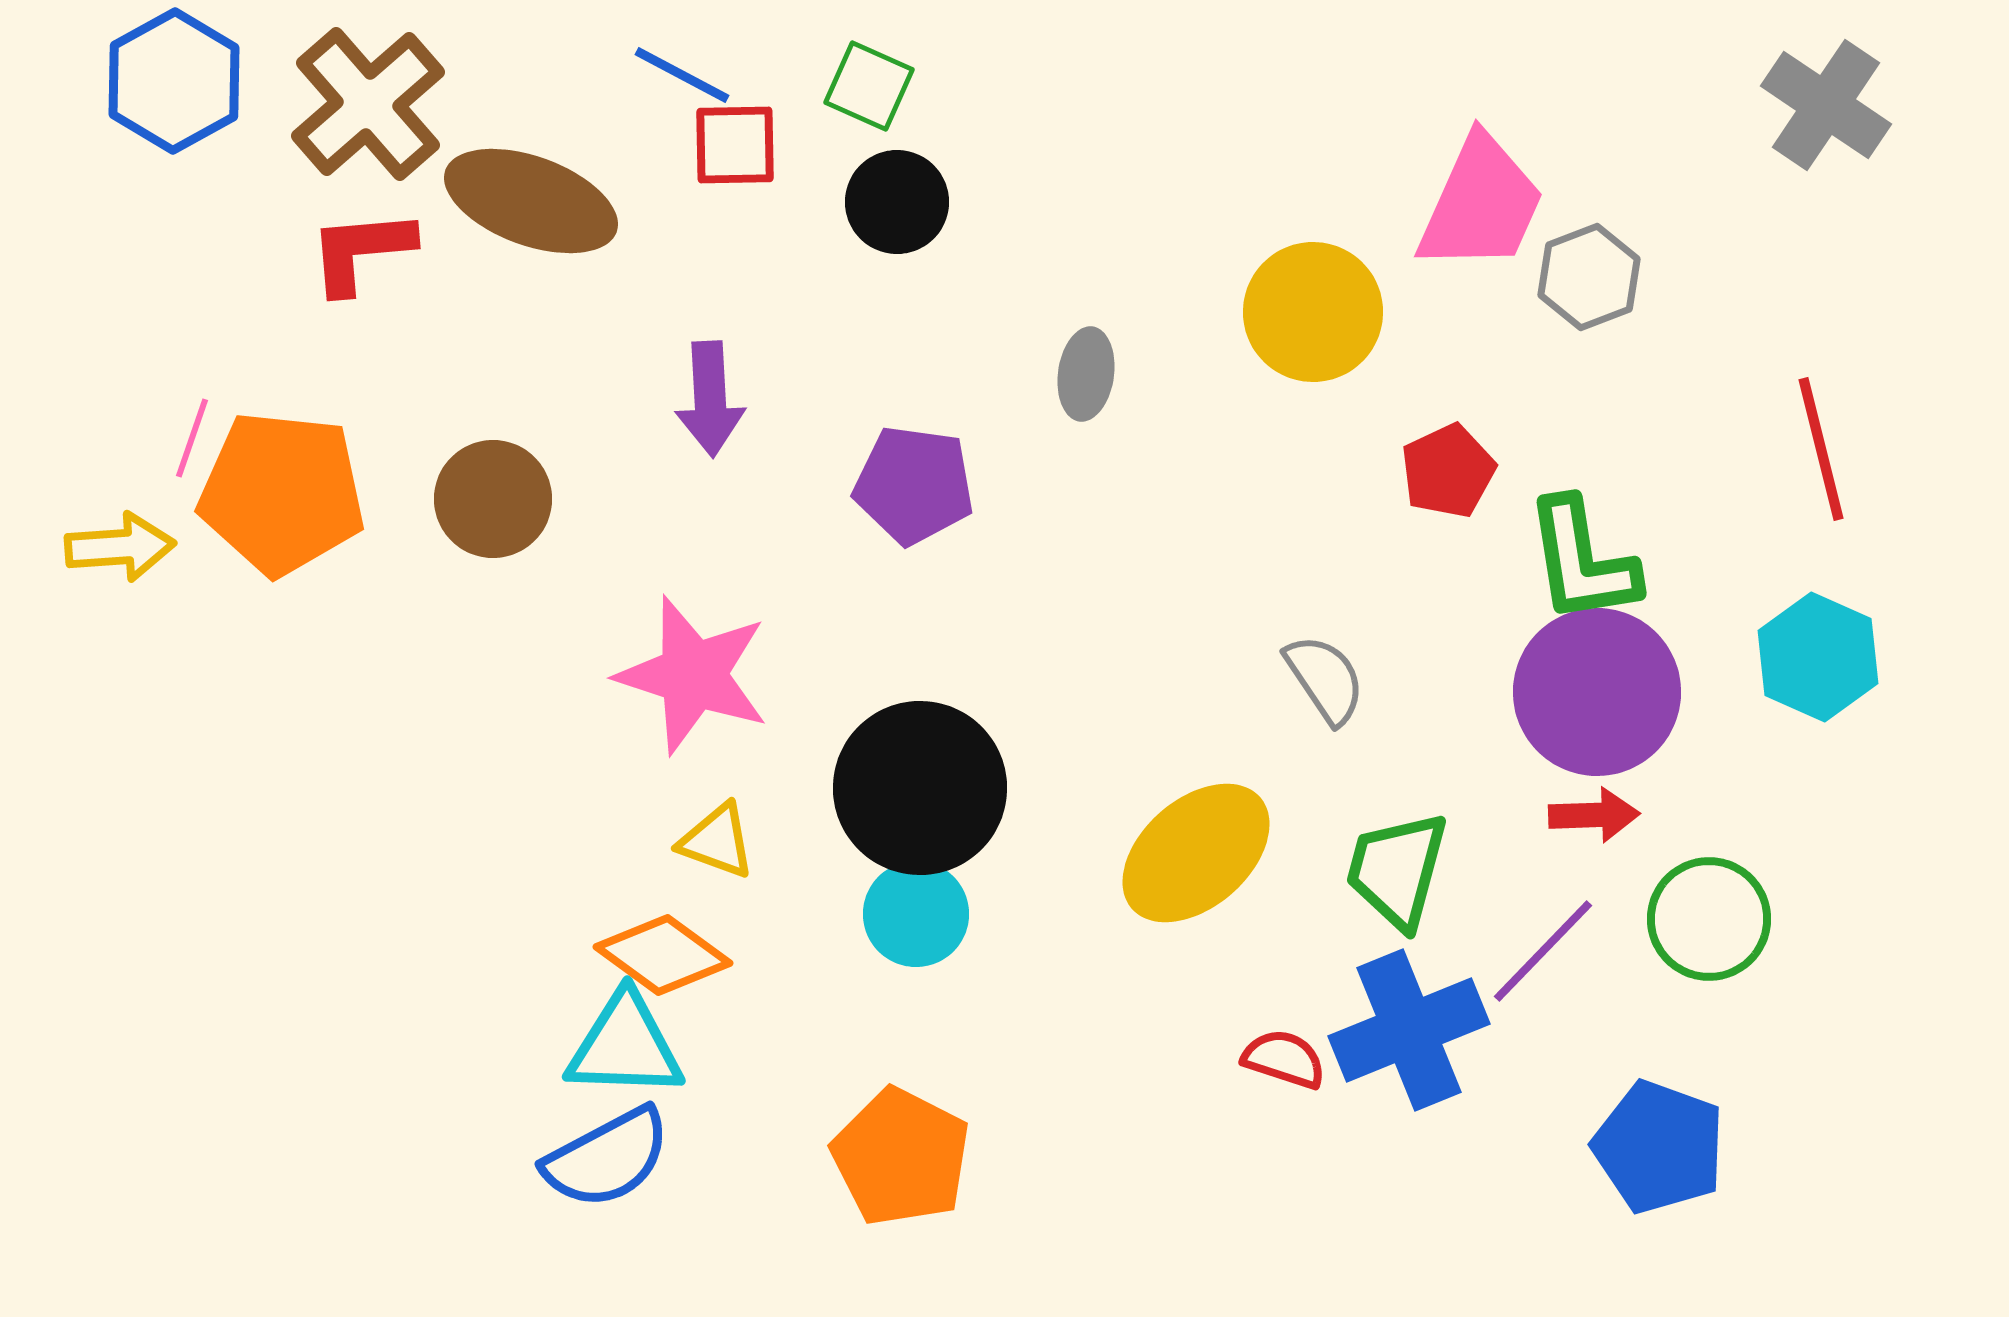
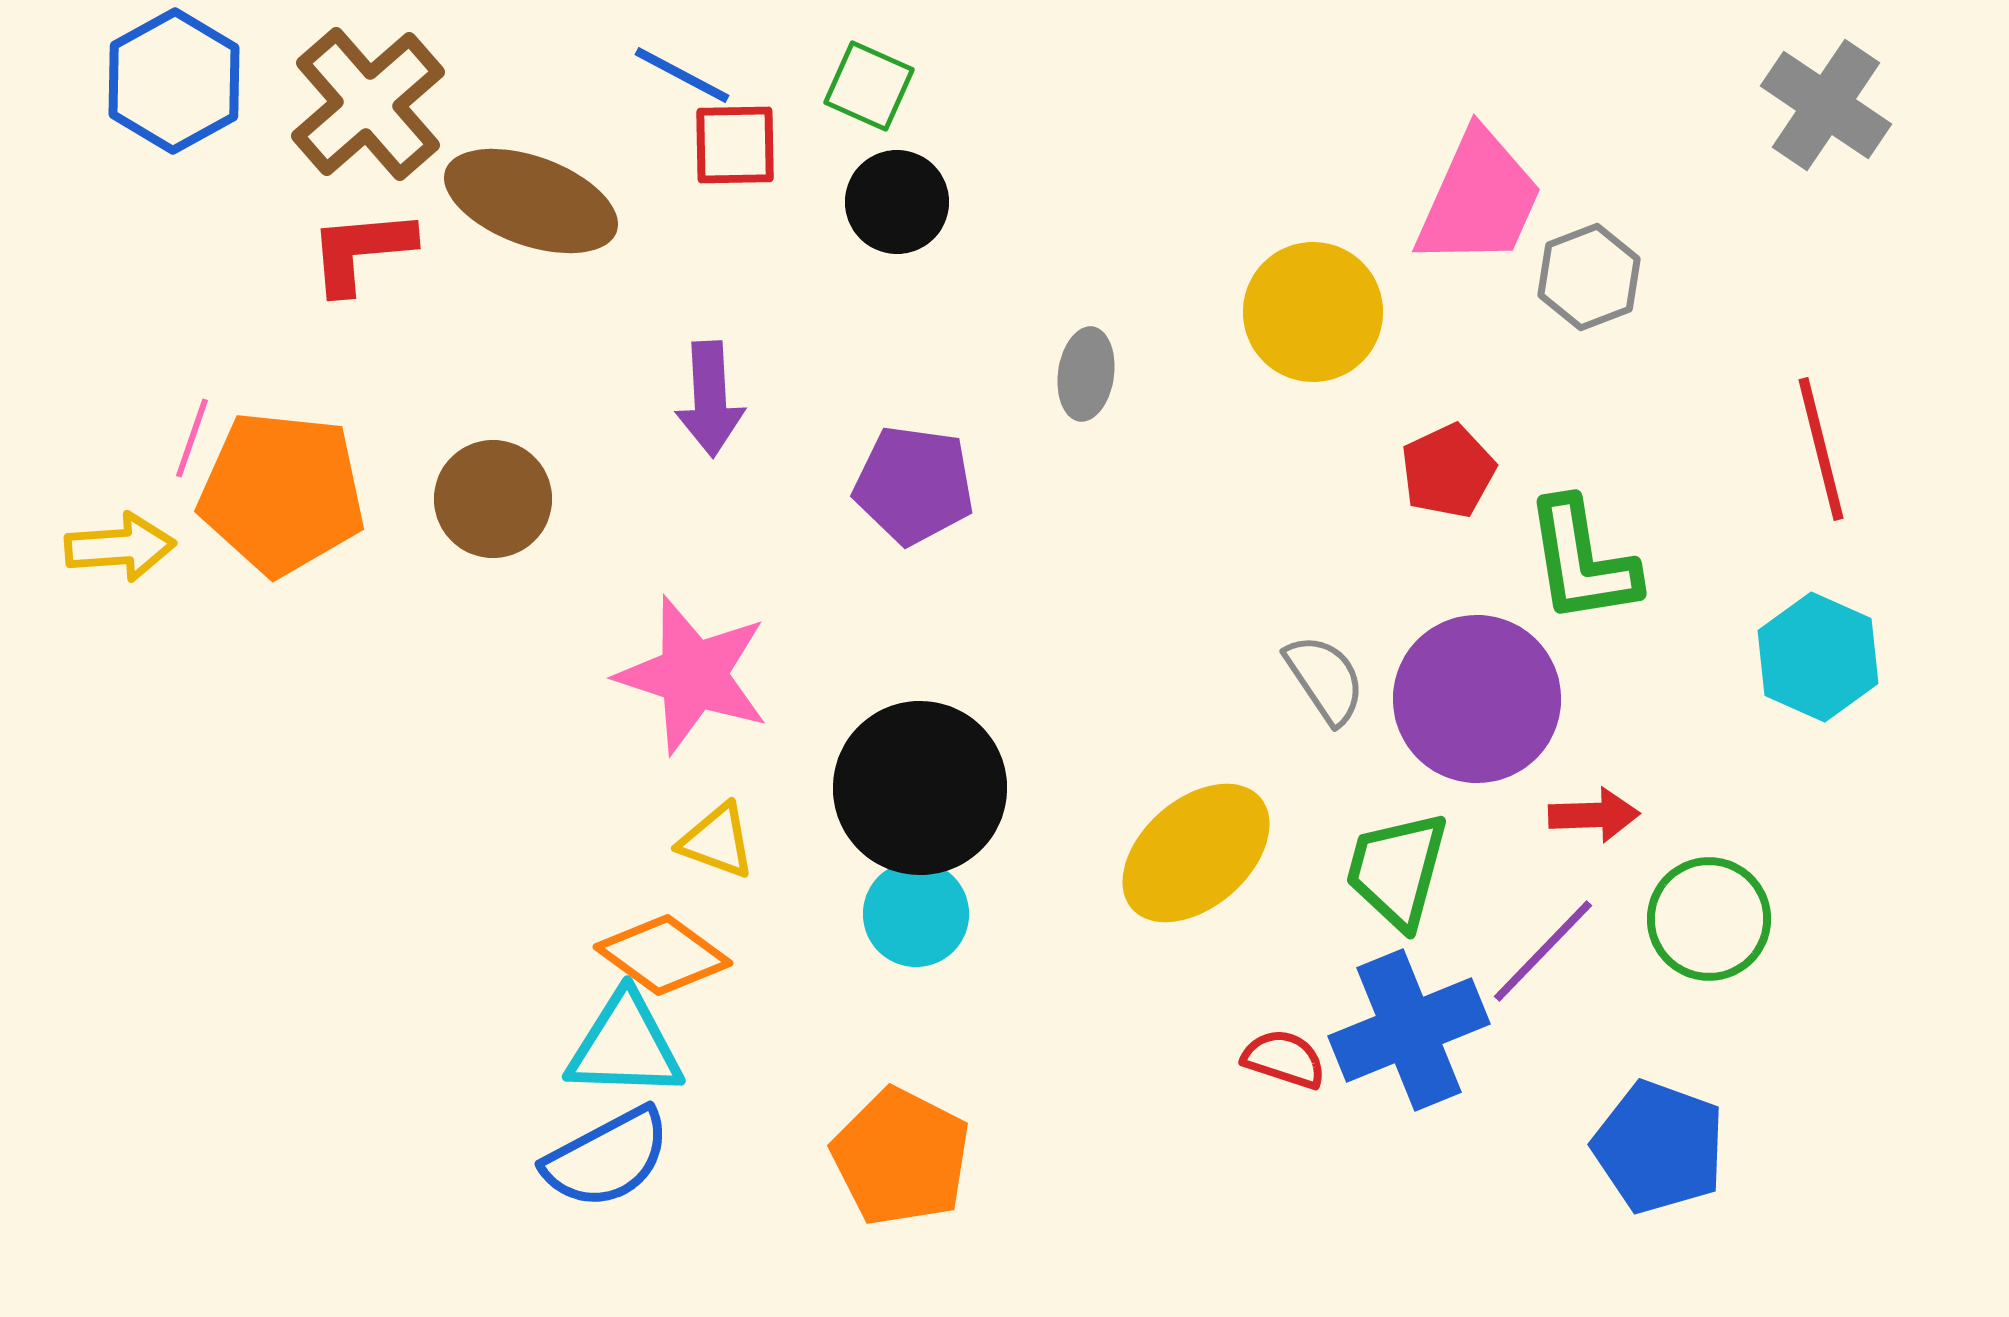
pink trapezoid at (1481, 204): moved 2 px left, 5 px up
purple circle at (1597, 692): moved 120 px left, 7 px down
